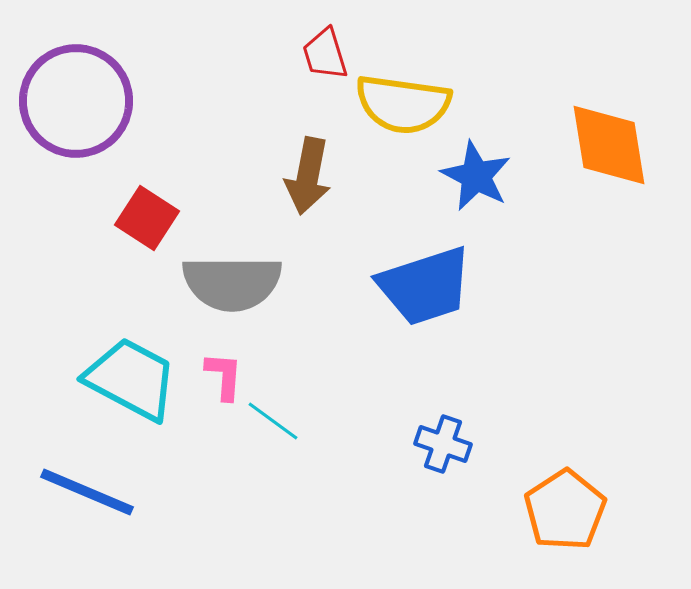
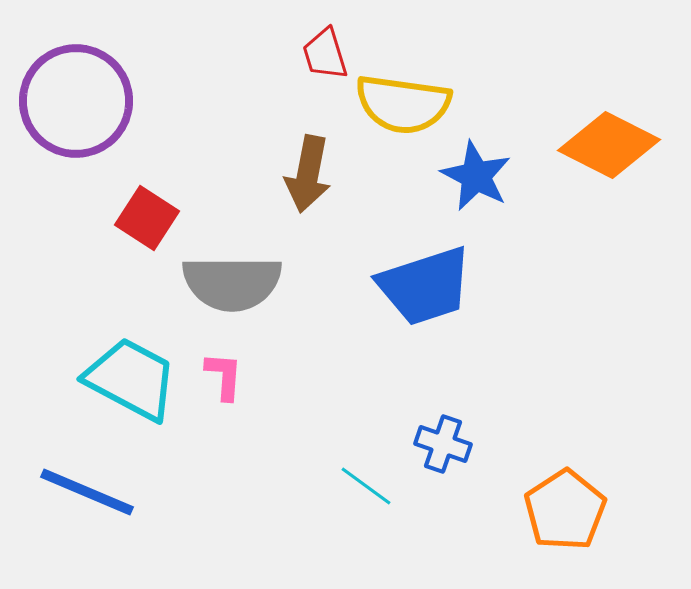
orange diamond: rotated 54 degrees counterclockwise
brown arrow: moved 2 px up
cyan line: moved 93 px right, 65 px down
